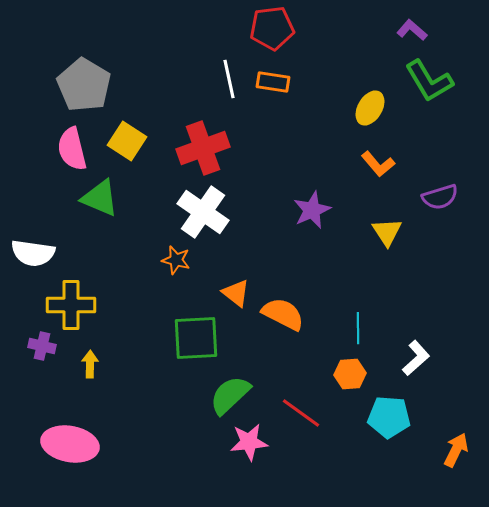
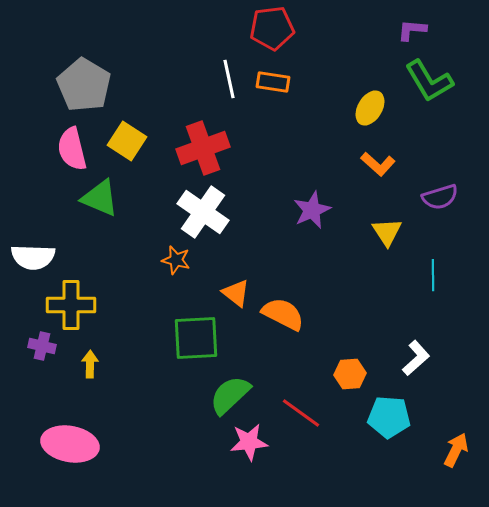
purple L-shape: rotated 36 degrees counterclockwise
orange L-shape: rotated 8 degrees counterclockwise
white semicircle: moved 4 px down; rotated 6 degrees counterclockwise
cyan line: moved 75 px right, 53 px up
